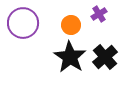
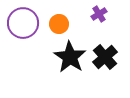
orange circle: moved 12 px left, 1 px up
